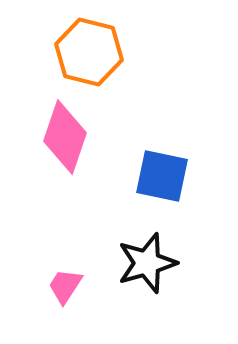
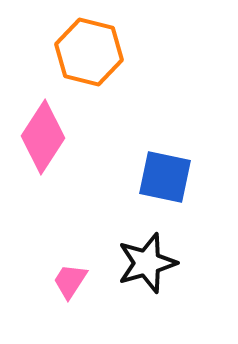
pink diamond: moved 22 px left; rotated 14 degrees clockwise
blue square: moved 3 px right, 1 px down
pink trapezoid: moved 5 px right, 5 px up
